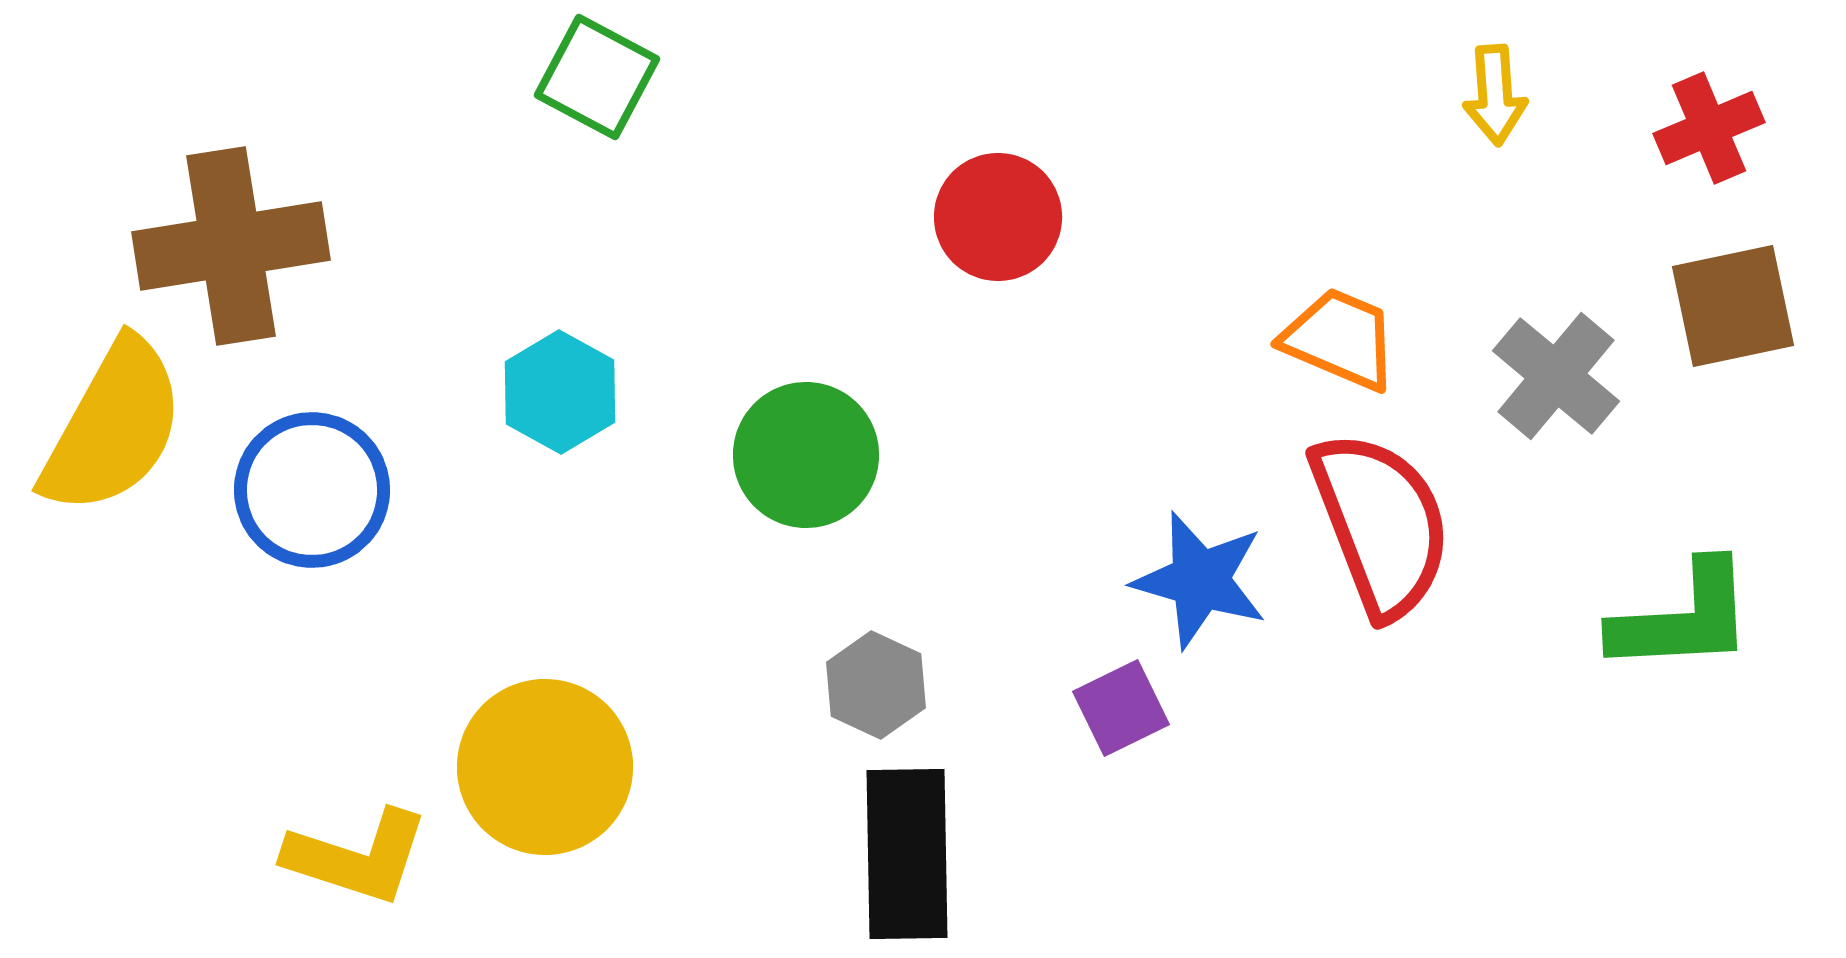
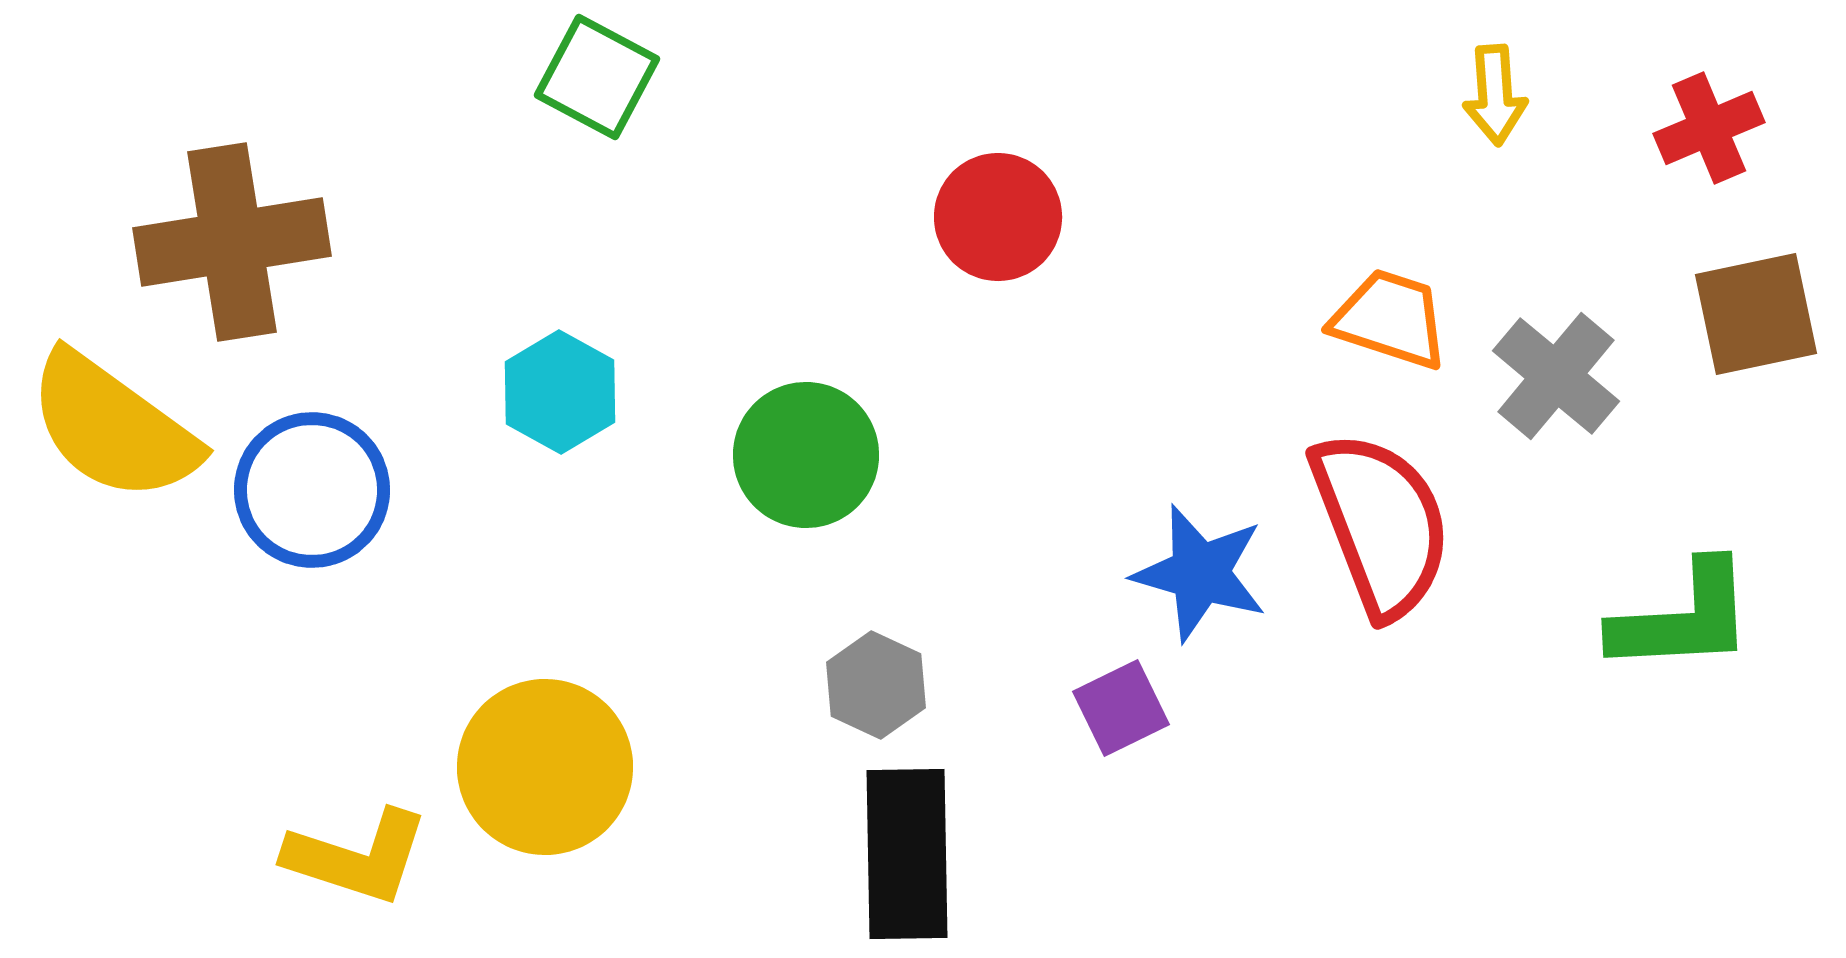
brown cross: moved 1 px right, 4 px up
brown square: moved 23 px right, 8 px down
orange trapezoid: moved 50 px right, 20 px up; rotated 5 degrees counterclockwise
yellow semicircle: rotated 97 degrees clockwise
blue star: moved 7 px up
